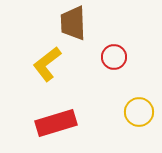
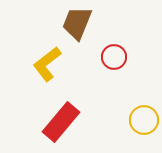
brown trapezoid: moved 4 px right; rotated 24 degrees clockwise
yellow circle: moved 5 px right, 8 px down
red rectangle: moved 5 px right, 1 px up; rotated 33 degrees counterclockwise
